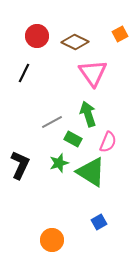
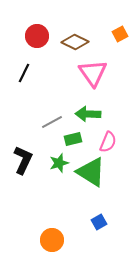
green arrow: rotated 70 degrees counterclockwise
green rectangle: rotated 42 degrees counterclockwise
black L-shape: moved 3 px right, 5 px up
